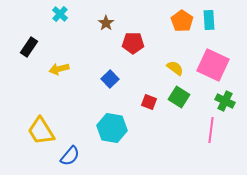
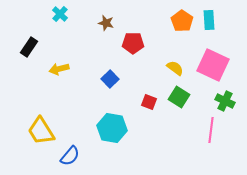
brown star: rotated 21 degrees counterclockwise
